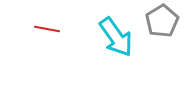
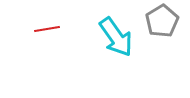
red line: rotated 20 degrees counterclockwise
